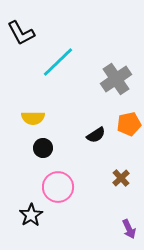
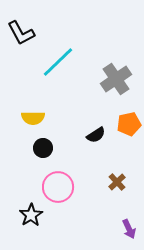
brown cross: moved 4 px left, 4 px down
